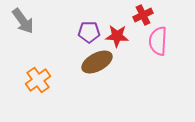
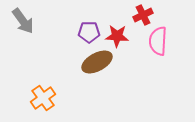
orange cross: moved 5 px right, 18 px down
